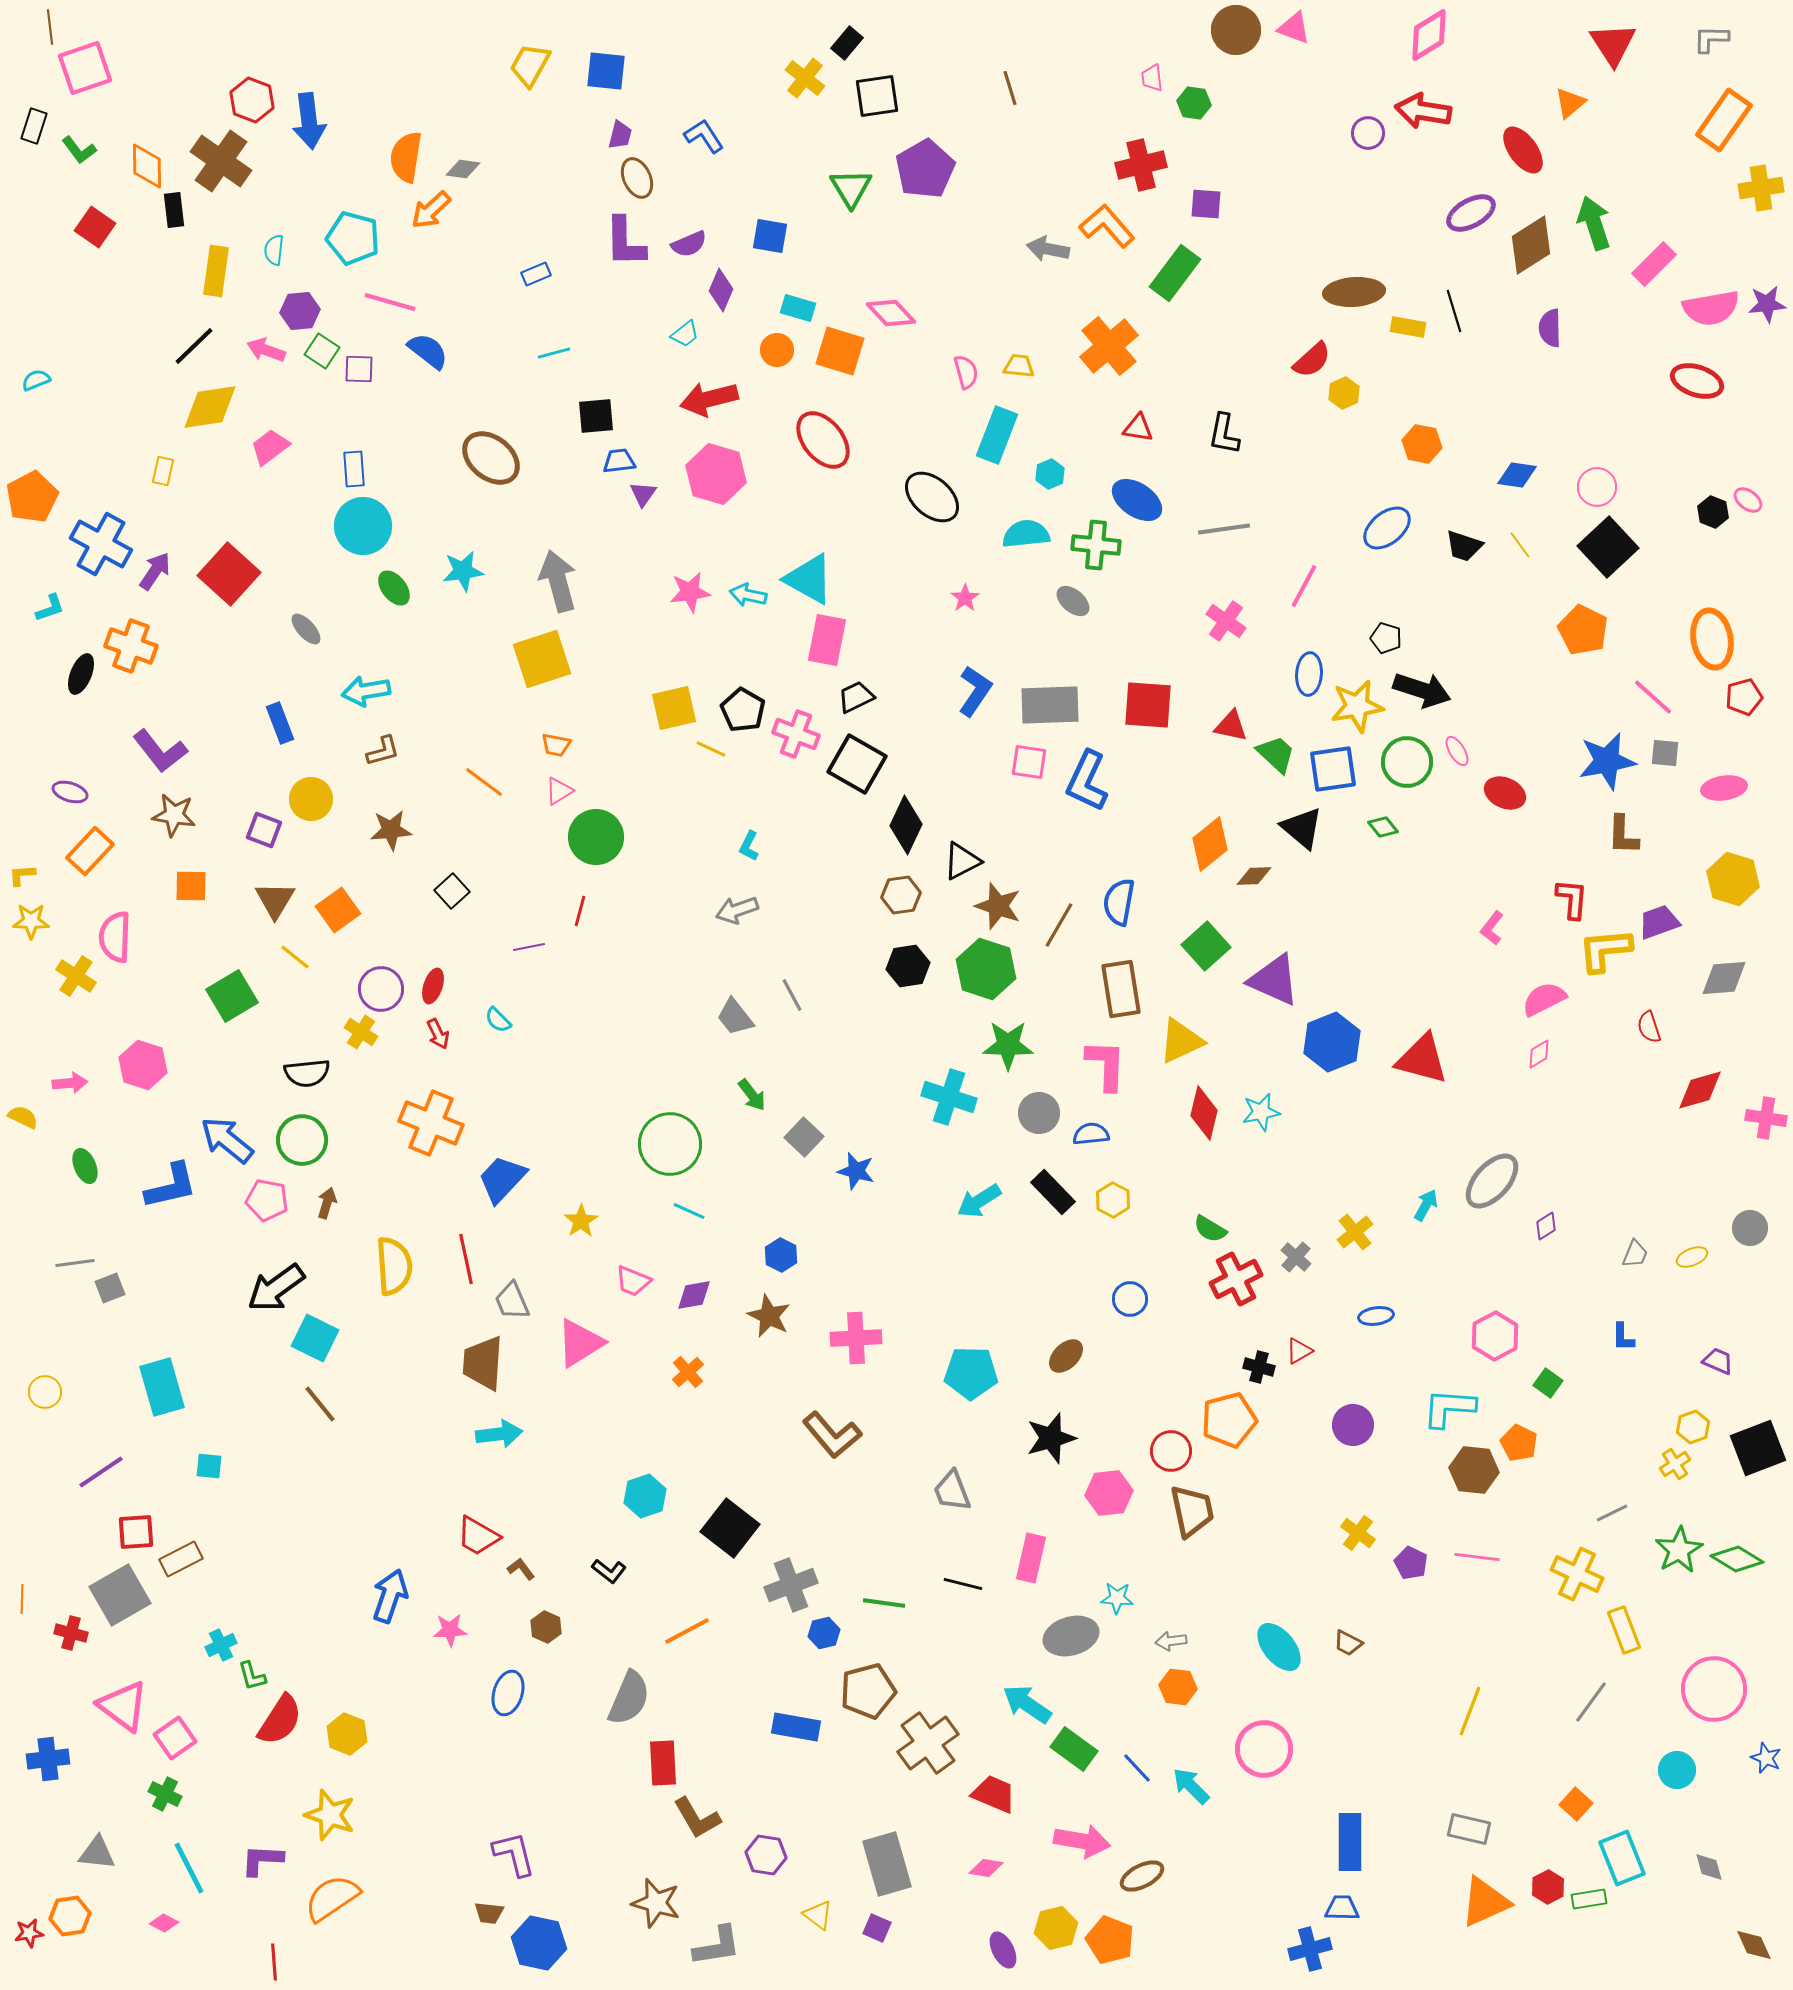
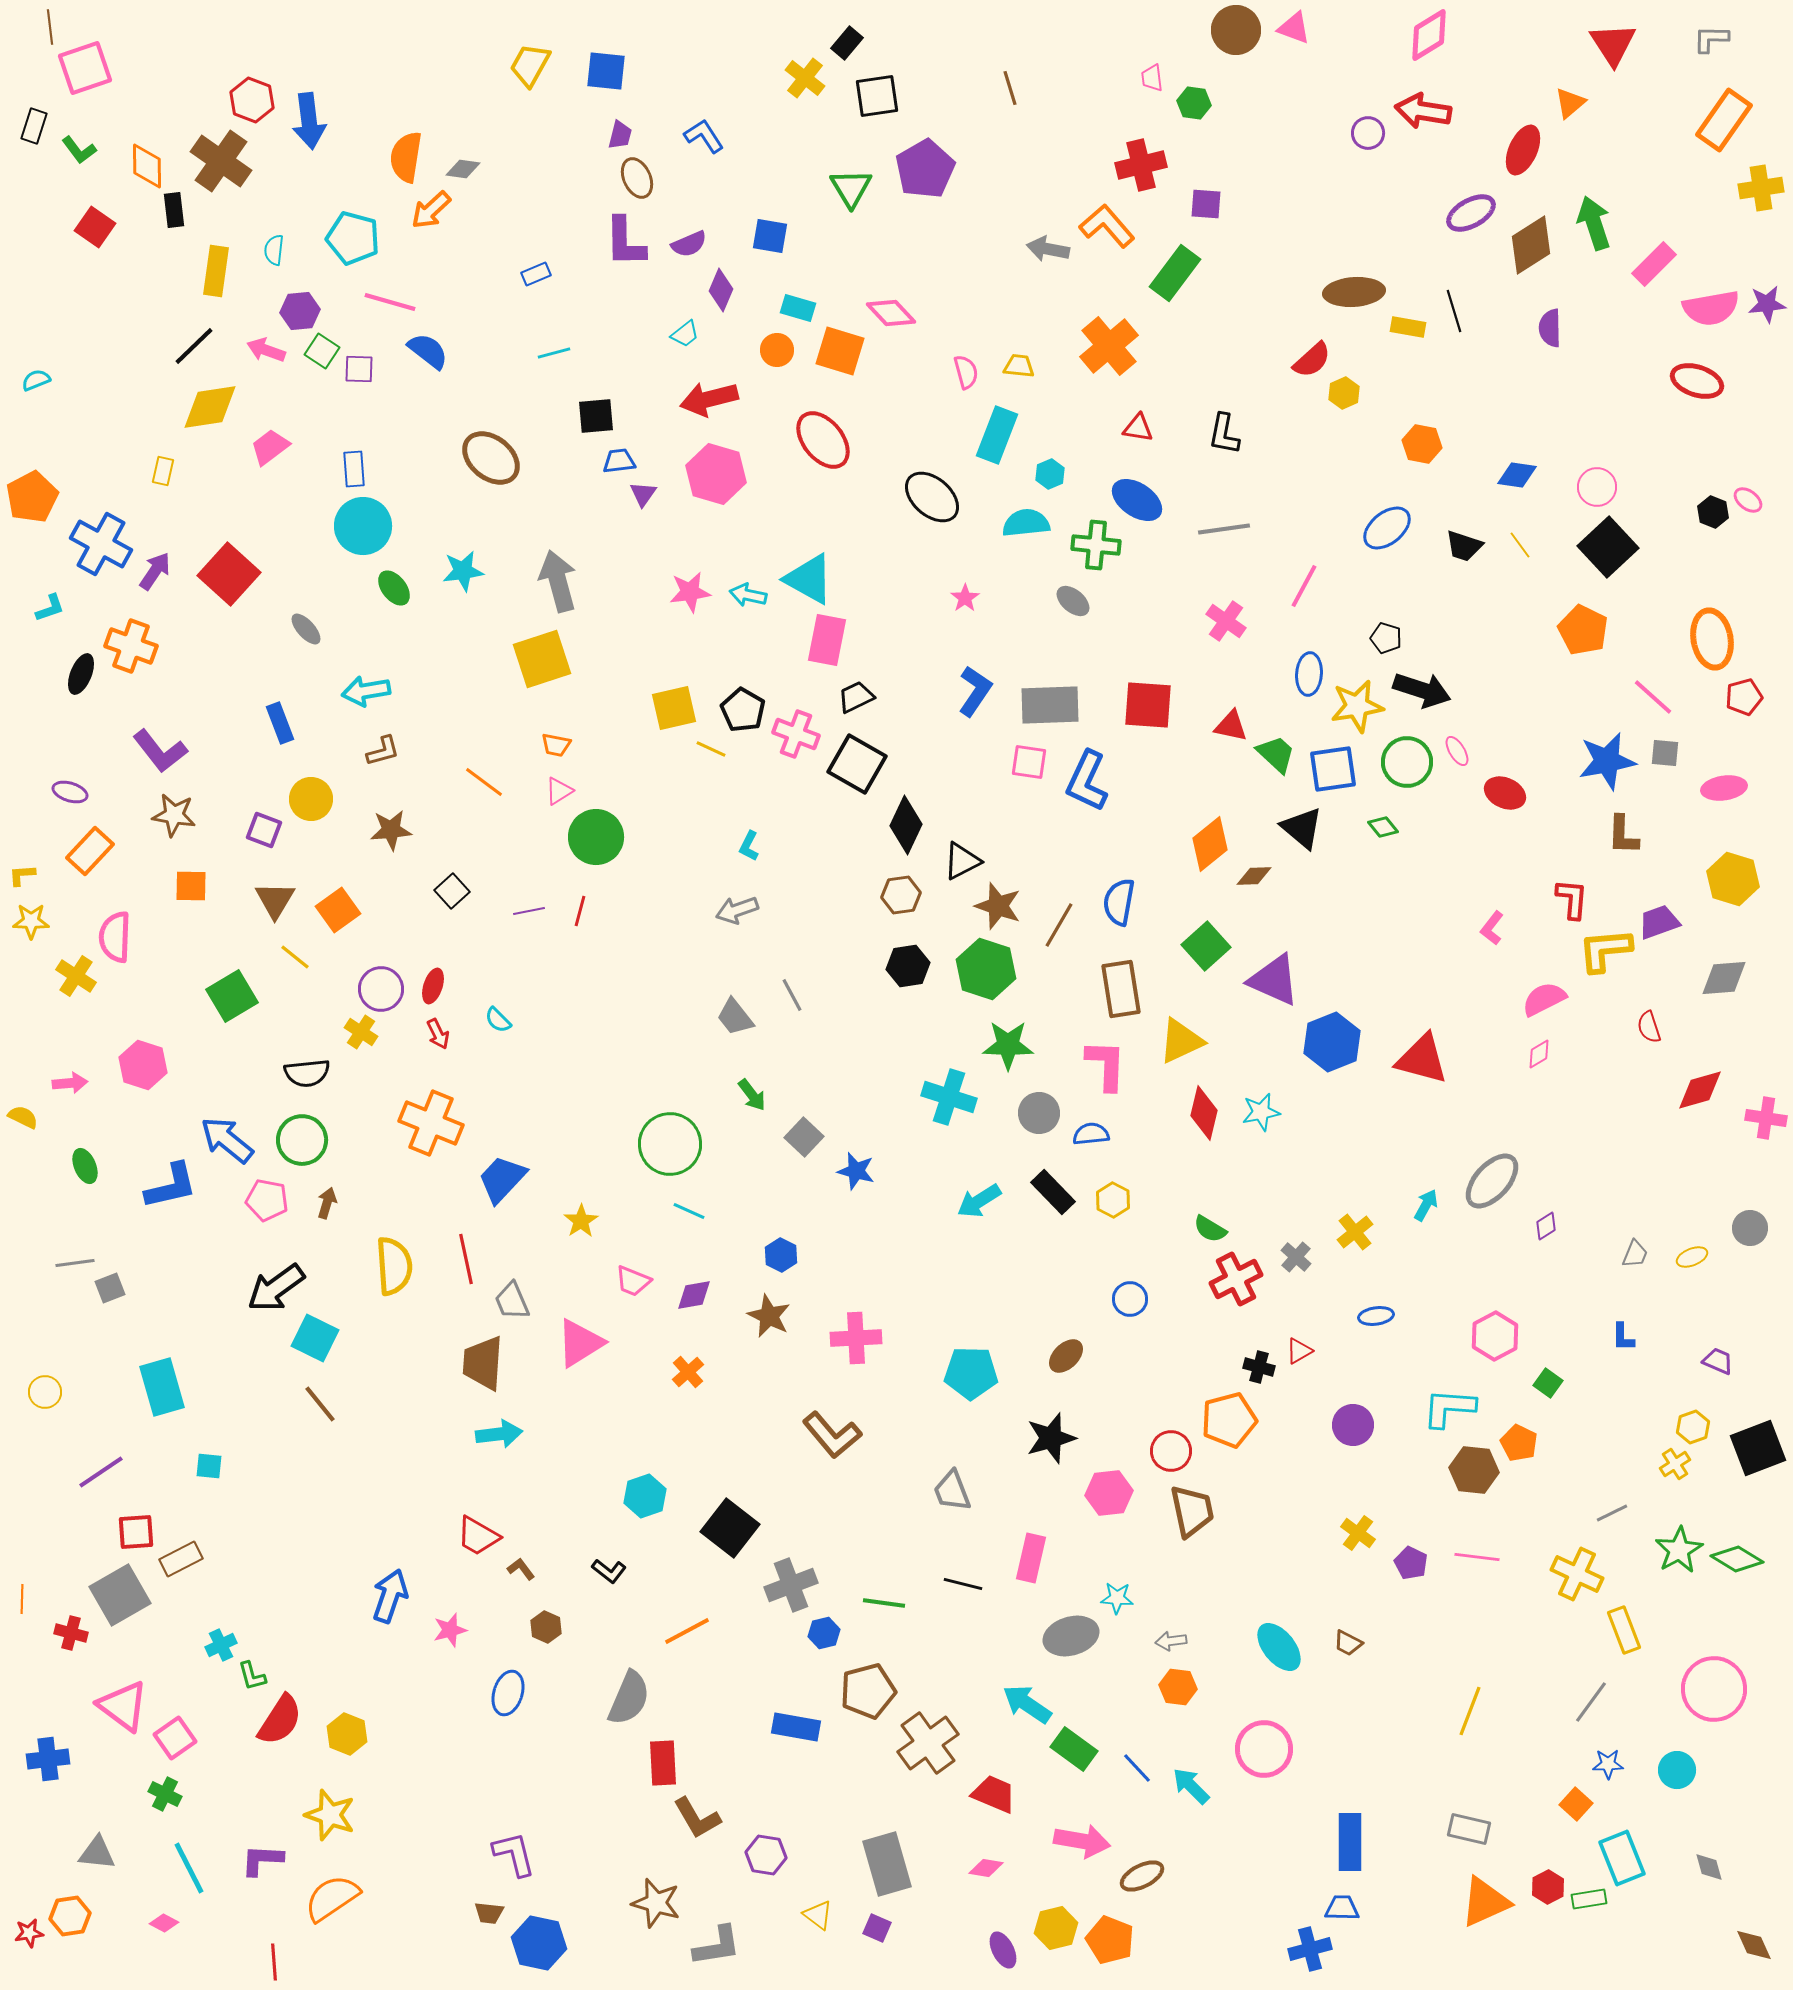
red ellipse at (1523, 150): rotated 60 degrees clockwise
cyan semicircle at (1026, 534): moved 11 px up
purple line at (529, 947): moved 36 px up
pink star at (450, 1630): rotated 12 degrees counterclockwise
blue star at (1766, 1758): moved 158 px left, 6 px down; rotated 24 degrees counterclockwise
